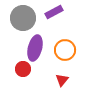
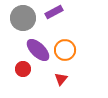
purple ellipse: moved 3 px right, 2 px down; rotated 60 degrees counterclockwise
red triangle: moved 1 px left, 1 px up
